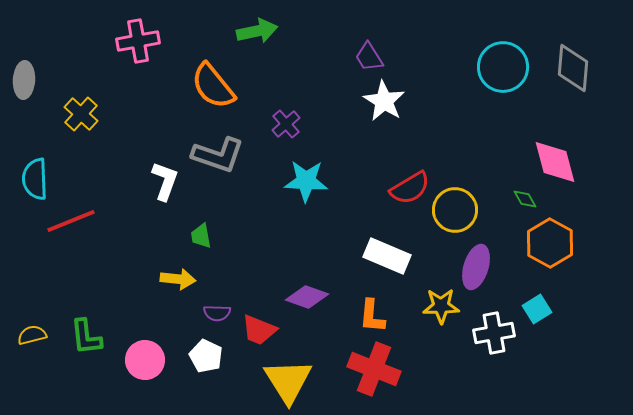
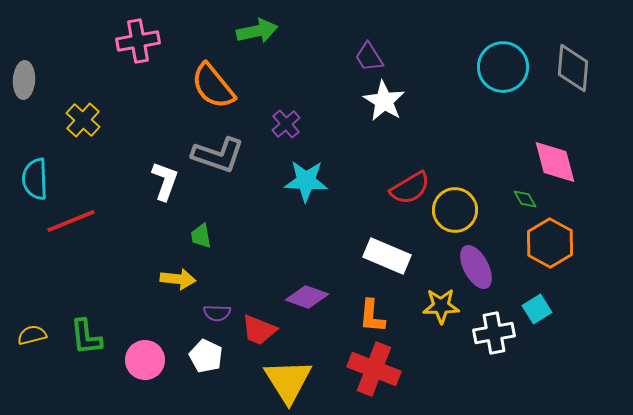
yellow cross: moved 2 px right, 6 px down
purple ellipse: rotated 45 degrees counterclockwise
